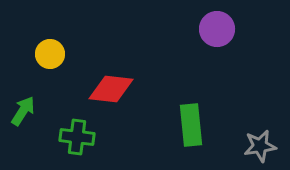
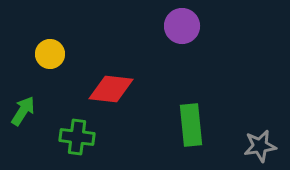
purple circle: moved 35 px left, 3 px up
